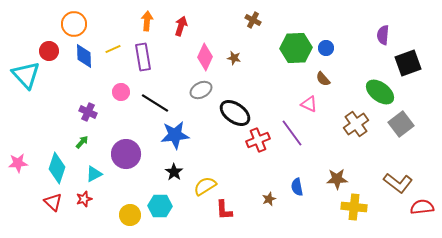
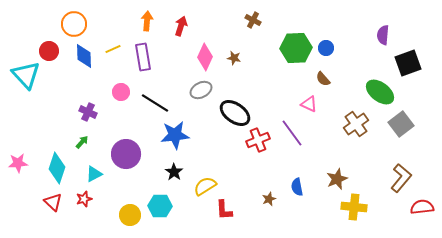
brown star at (337, 179): rotated 20 degrees counterclockwise
brown L-shape at (398, 183): moved 3 px right, 5 px up; rotated 88 degrees counterclockwise
